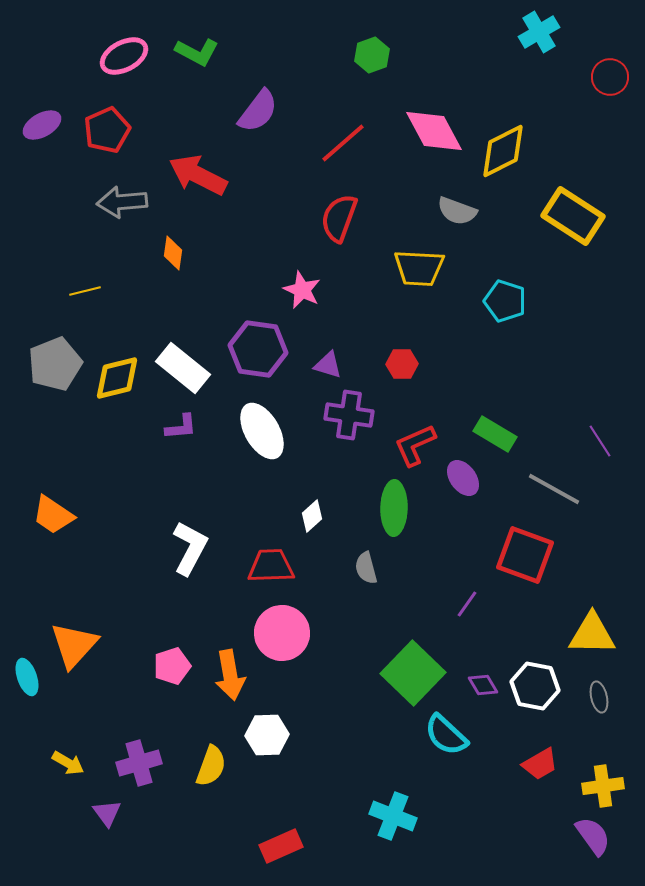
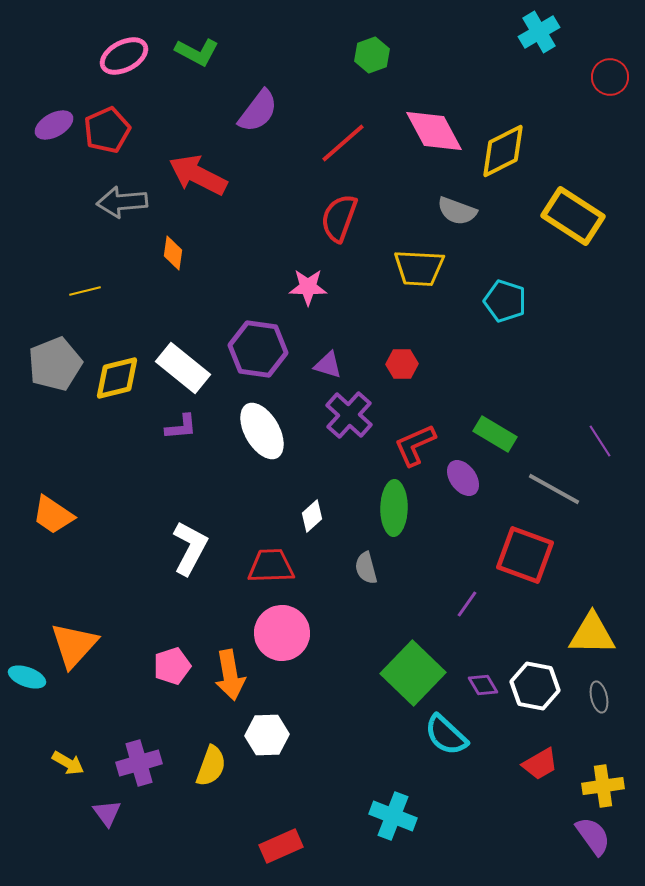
purple ellipse at (42, 125): moved 12 px right
pink star at (302, 290): moved 6 px right, 3 px up; rotated 24 degrees counterclockwise
purple cross at (349, 415): rotated 33 degrees clockwise
cyan ellipse at (27, 677): rotated 51 degrees counterclockwise
